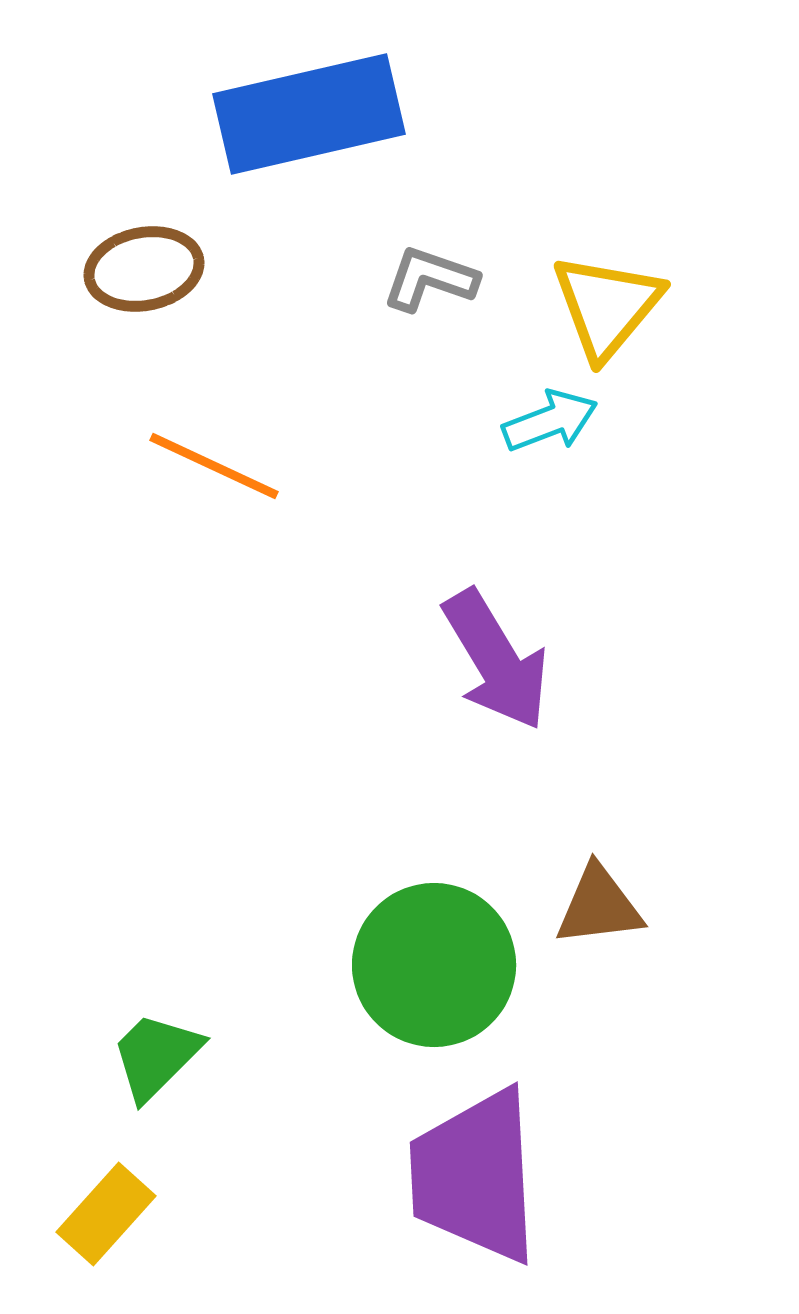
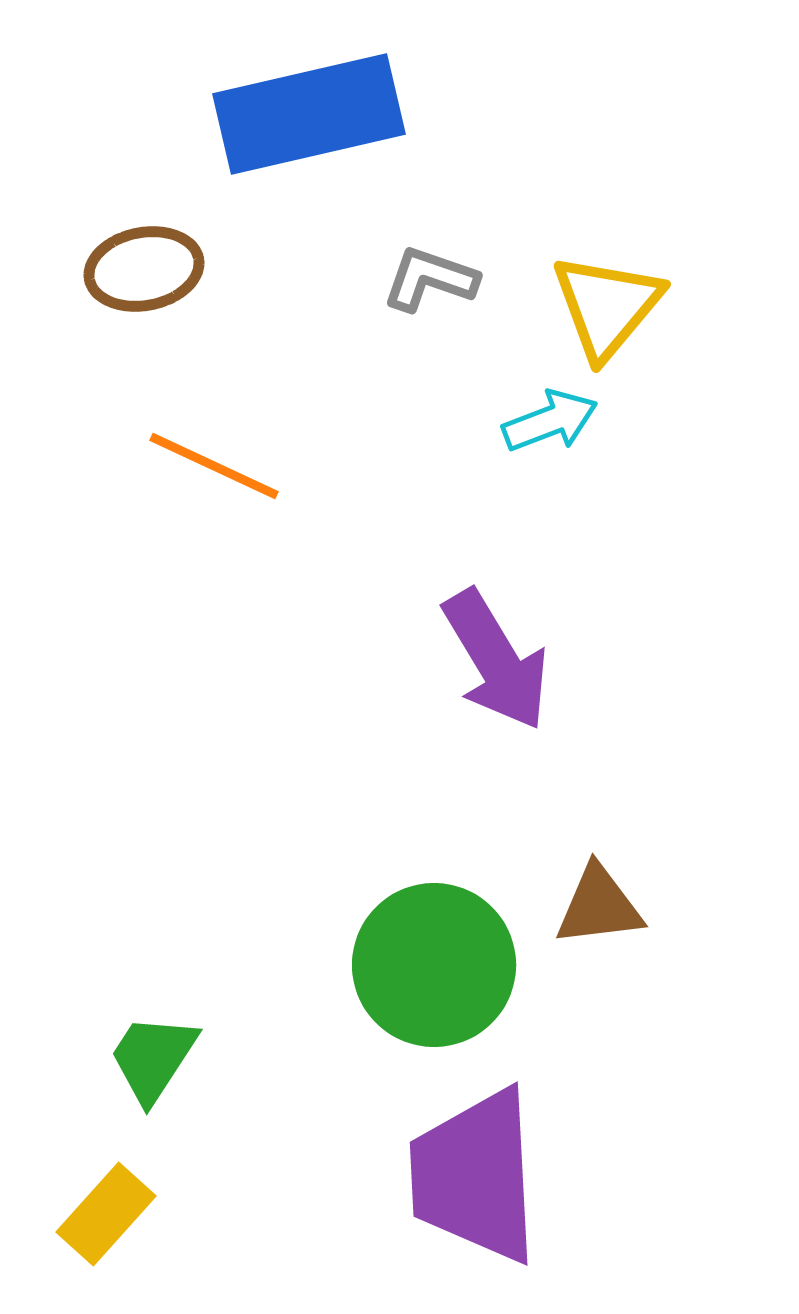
green trapezoid: moved 3 px left, 2 px down; rotated 12 degrees counterclockwise
